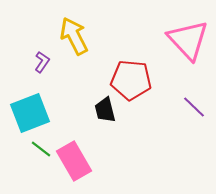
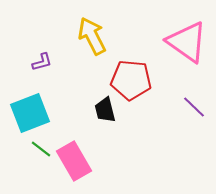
yellow arrow: moved 18 px right
pink triangle: moved 1 px left, 2 px down; rotated 12 degrees counterclockwise
purple L-shape: rotated 40 degrees clockwise
